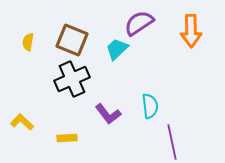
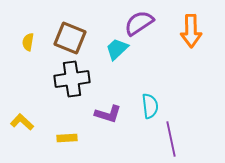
brown square: moved 2 px left, 2 px up
black cross: rotated 16 degrees clockwise
purple L-shape: rotated 36 degrees counterclockwise
purple line: moved 1 px left, 3 px up
